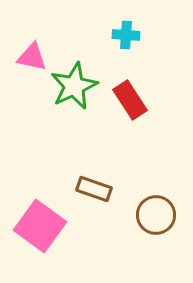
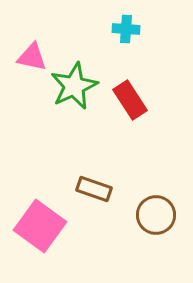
cyan cross: moved 6 px up
